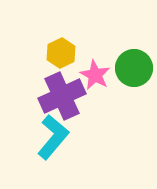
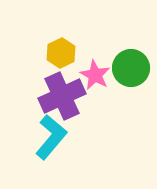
green circle: moved 3 px left
cyan L-shape: moved 2 px left
